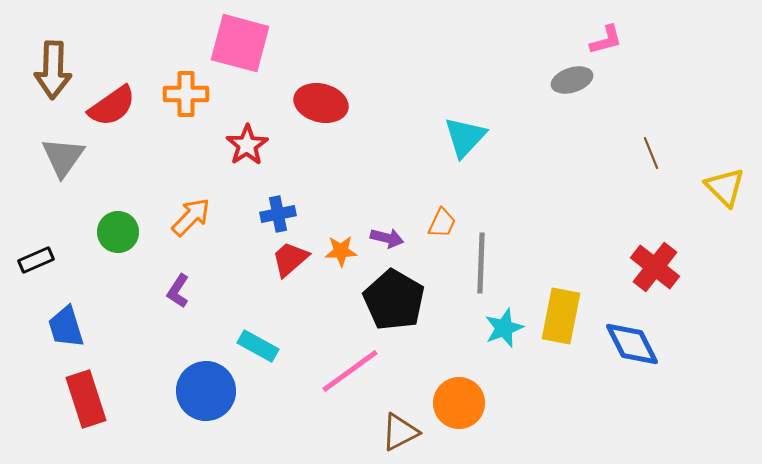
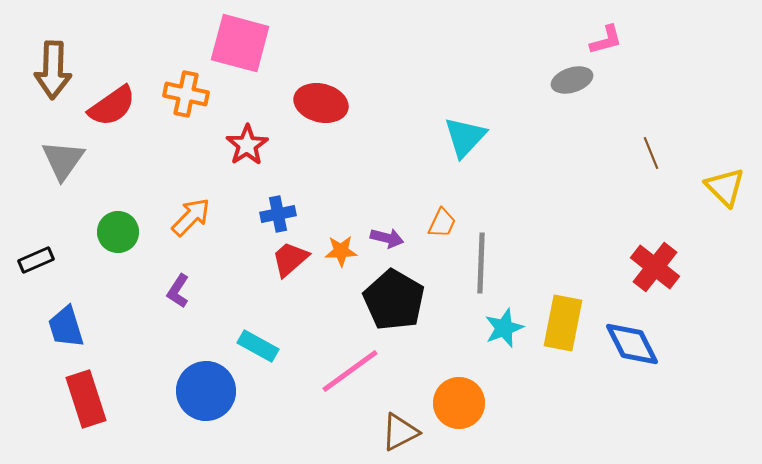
orange cross: rotated 12 degrees clockwise
gray triangle: moved 3 px down
yellow rectangle: moved 2 px right, 7 px down
